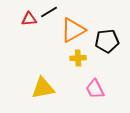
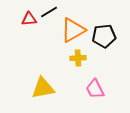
black pentagon: moved 3 px left, 5 px up
